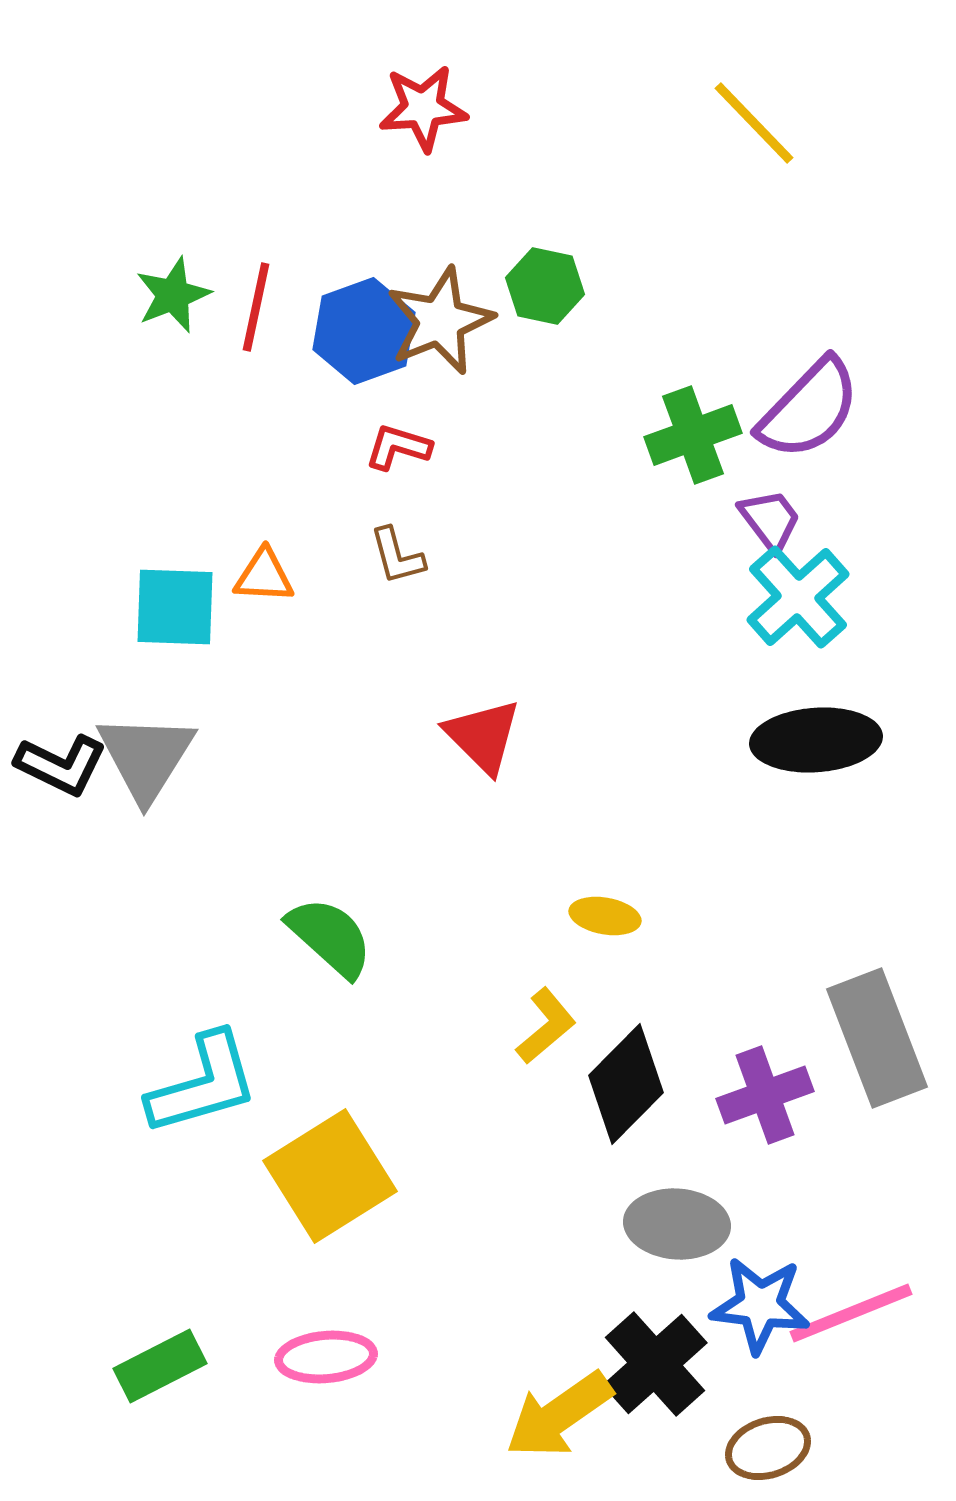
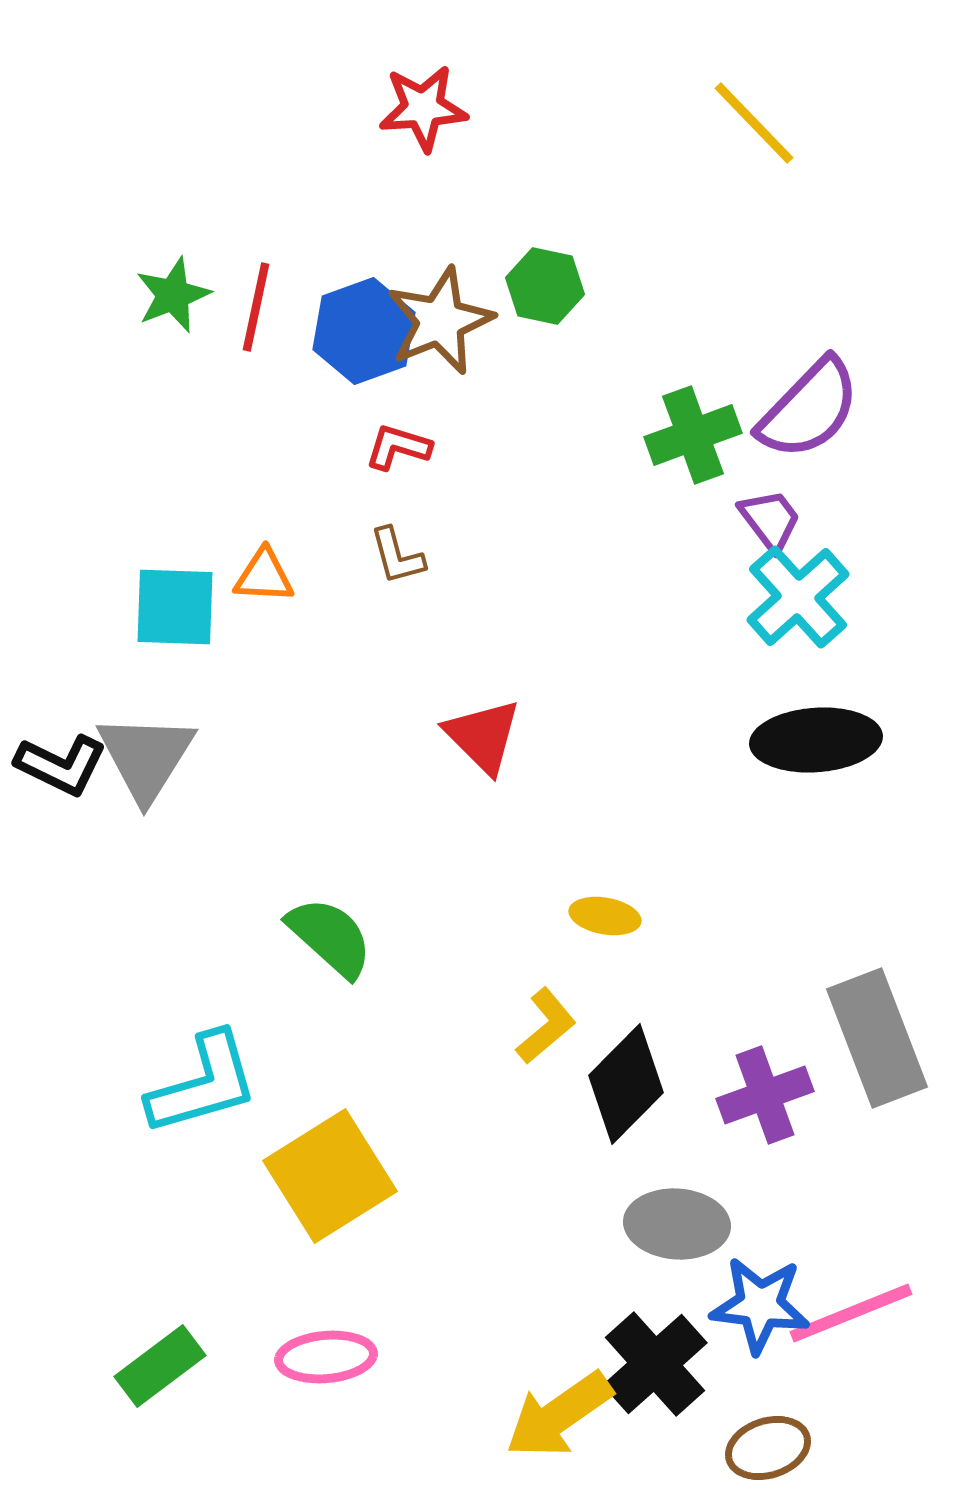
green rectangle: rotated 10 degrees counterclockwise
